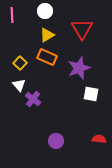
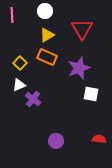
white triangle: rotated 48 degrees clockwise
